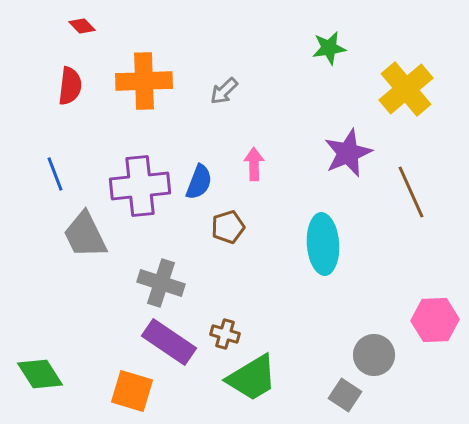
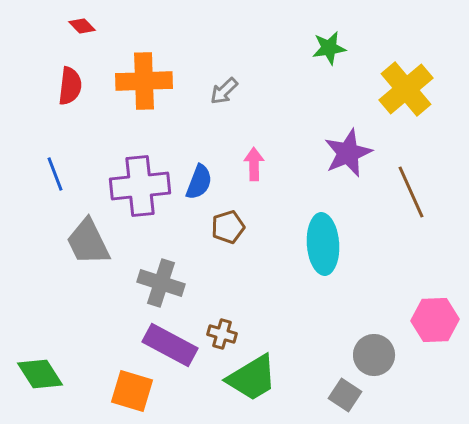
gray trapezoid: moved 3 px right, 7 px down
brown cross: moved 3 px left
purple rectangle: moved 1 px right, 3 px down; rotated 6 degrees counterclockwise
